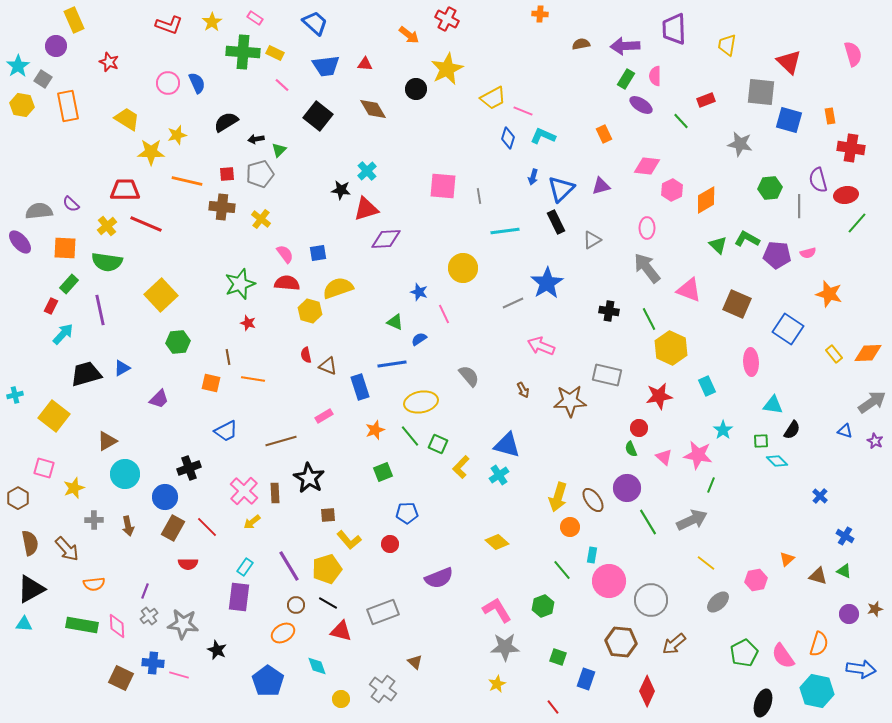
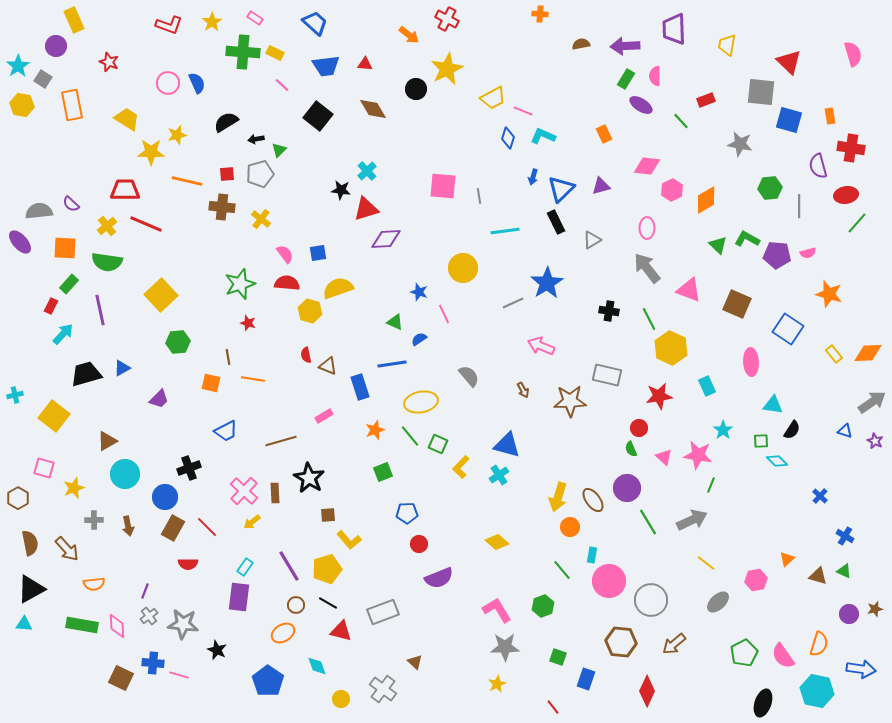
orange rectangle at (68, 106): moved 4 px right, 1 px up
purple semicircle at (818, 180): moved 14 px up
red circle at (390, 544): moved 29 px right
